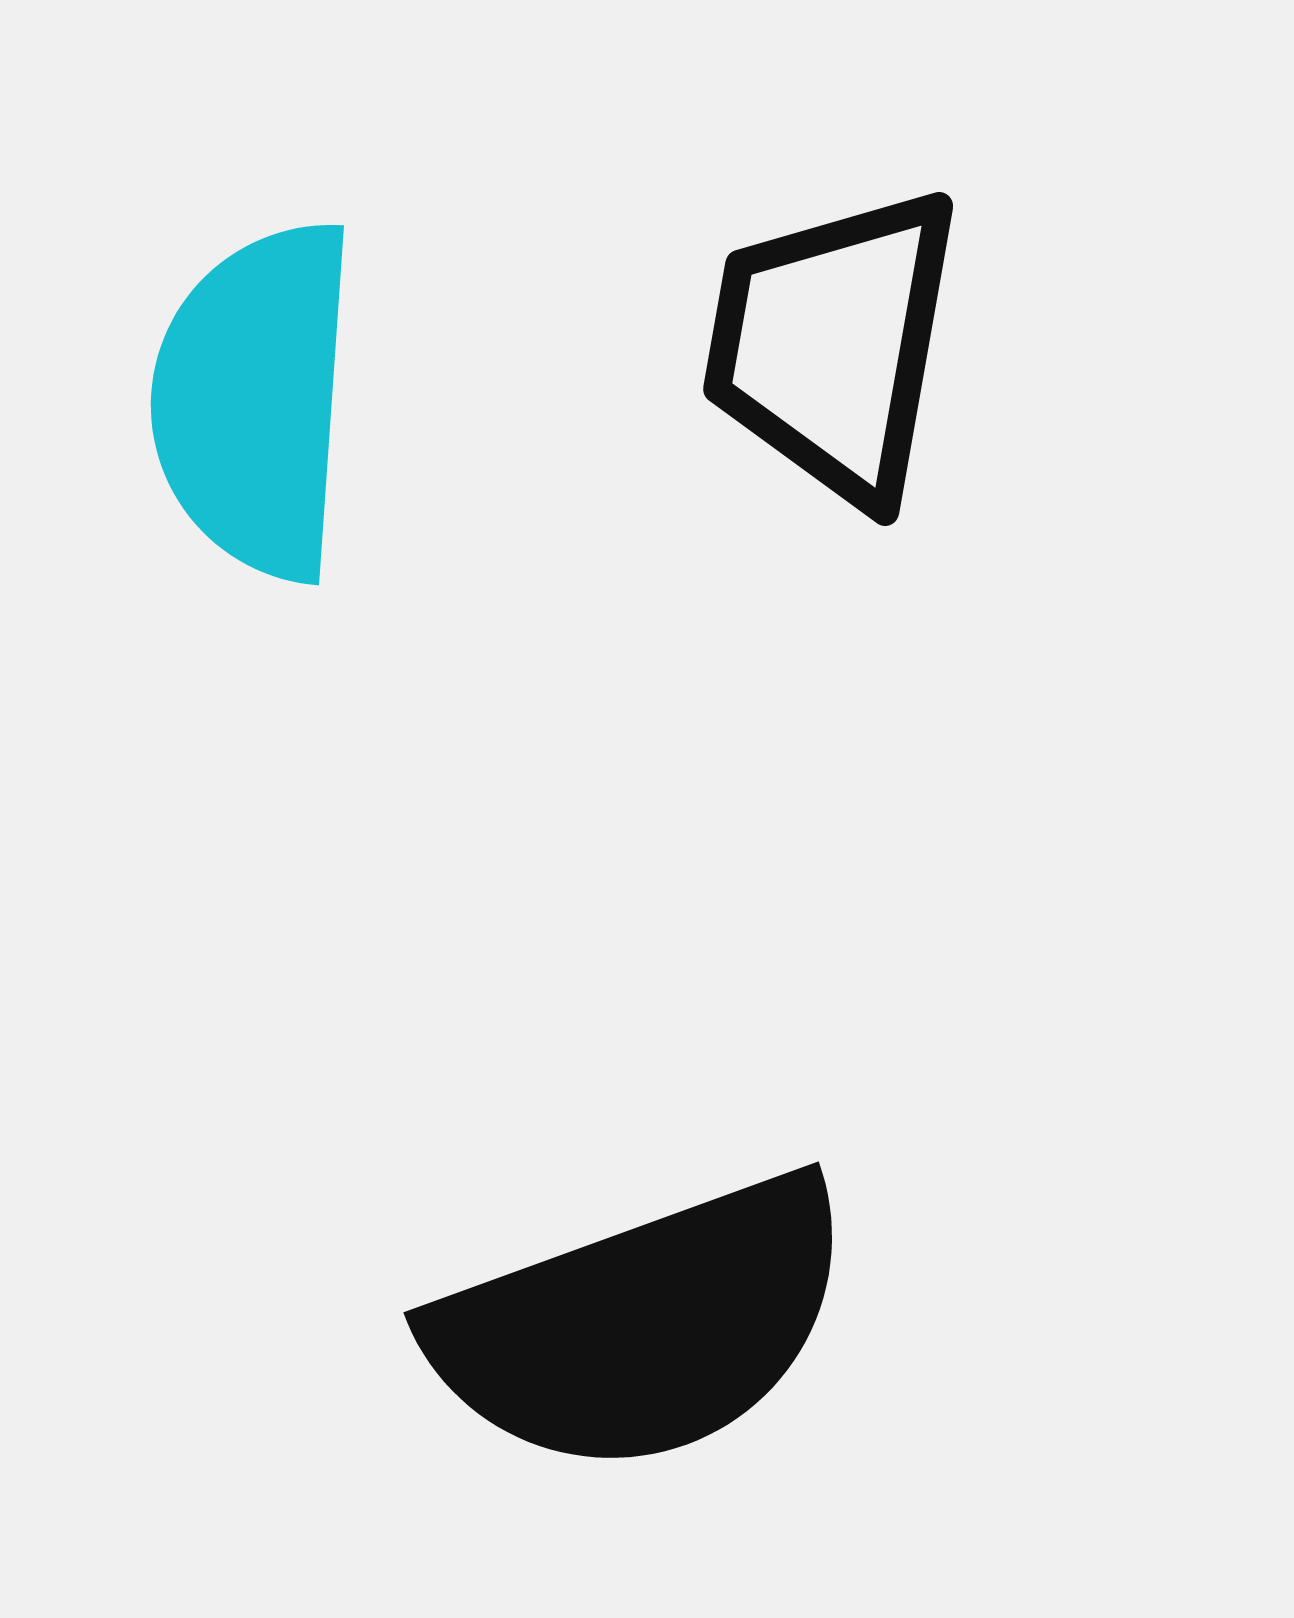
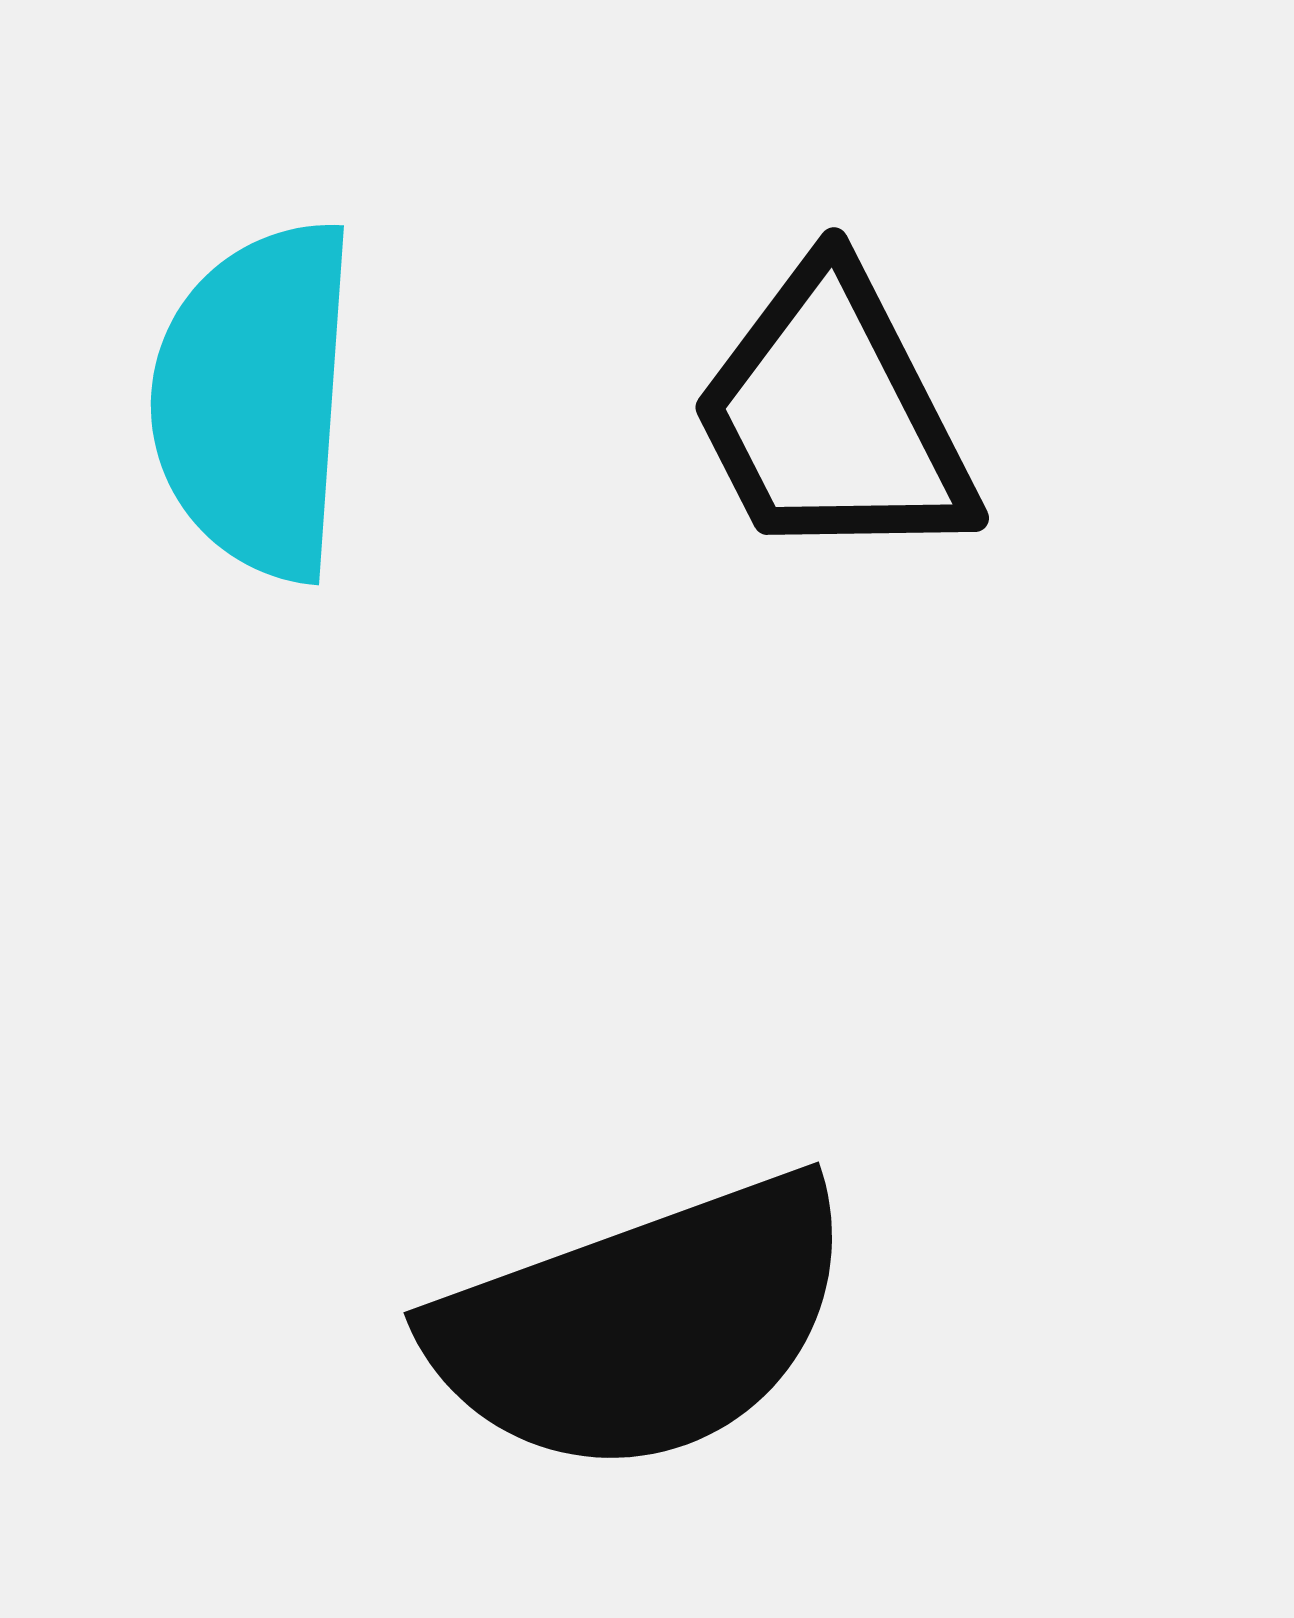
black trapezoid: moved 71 px down; rotated 37 degrees counterclockwise
